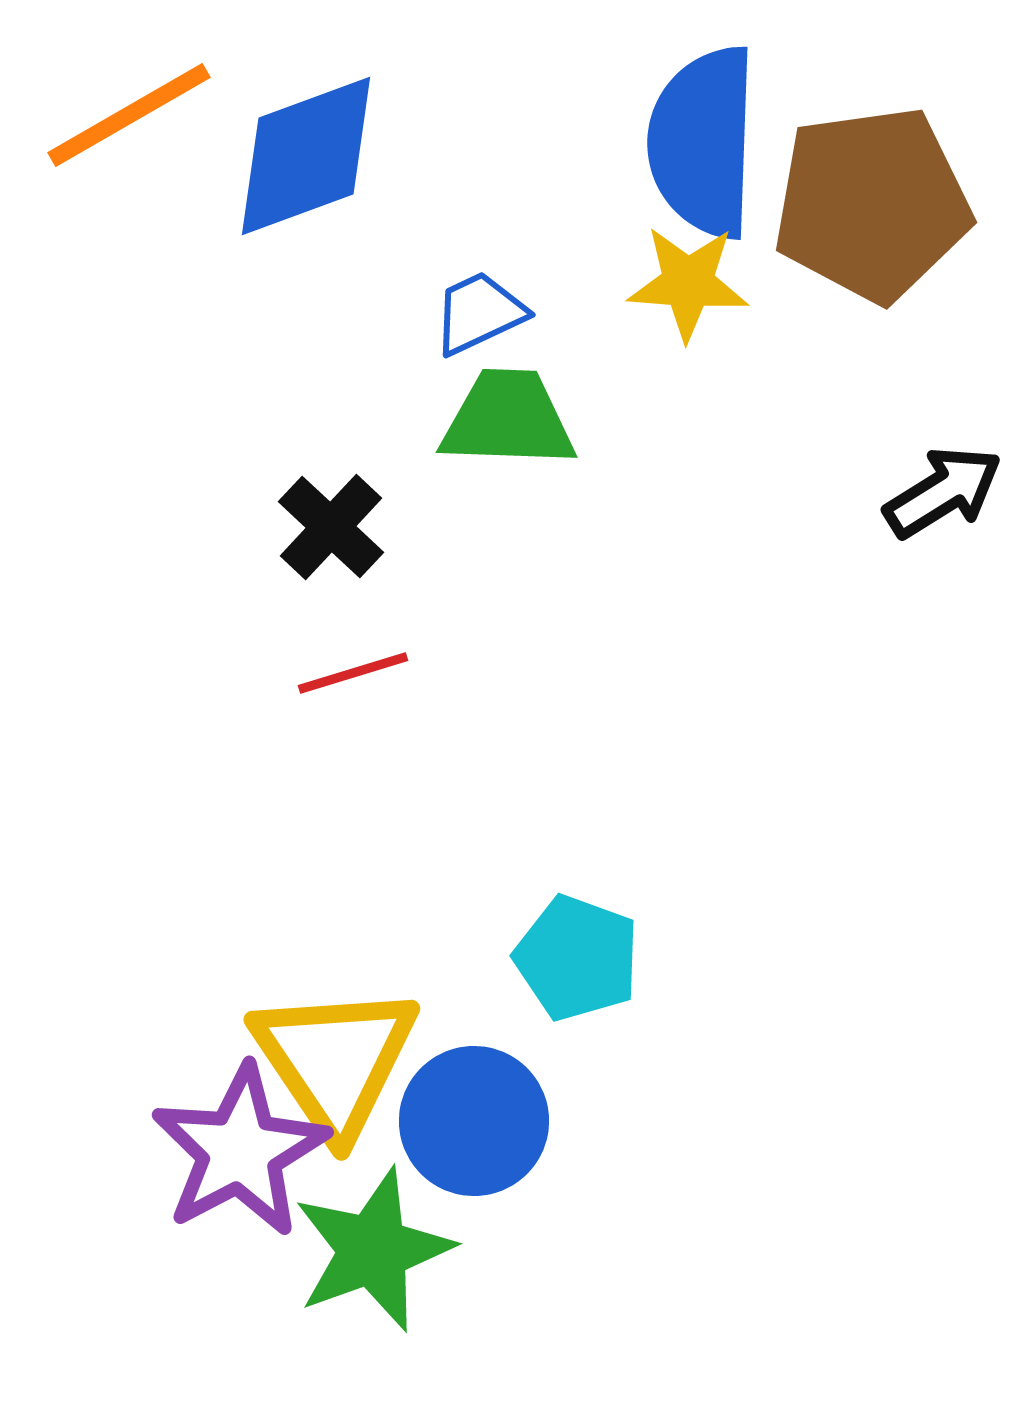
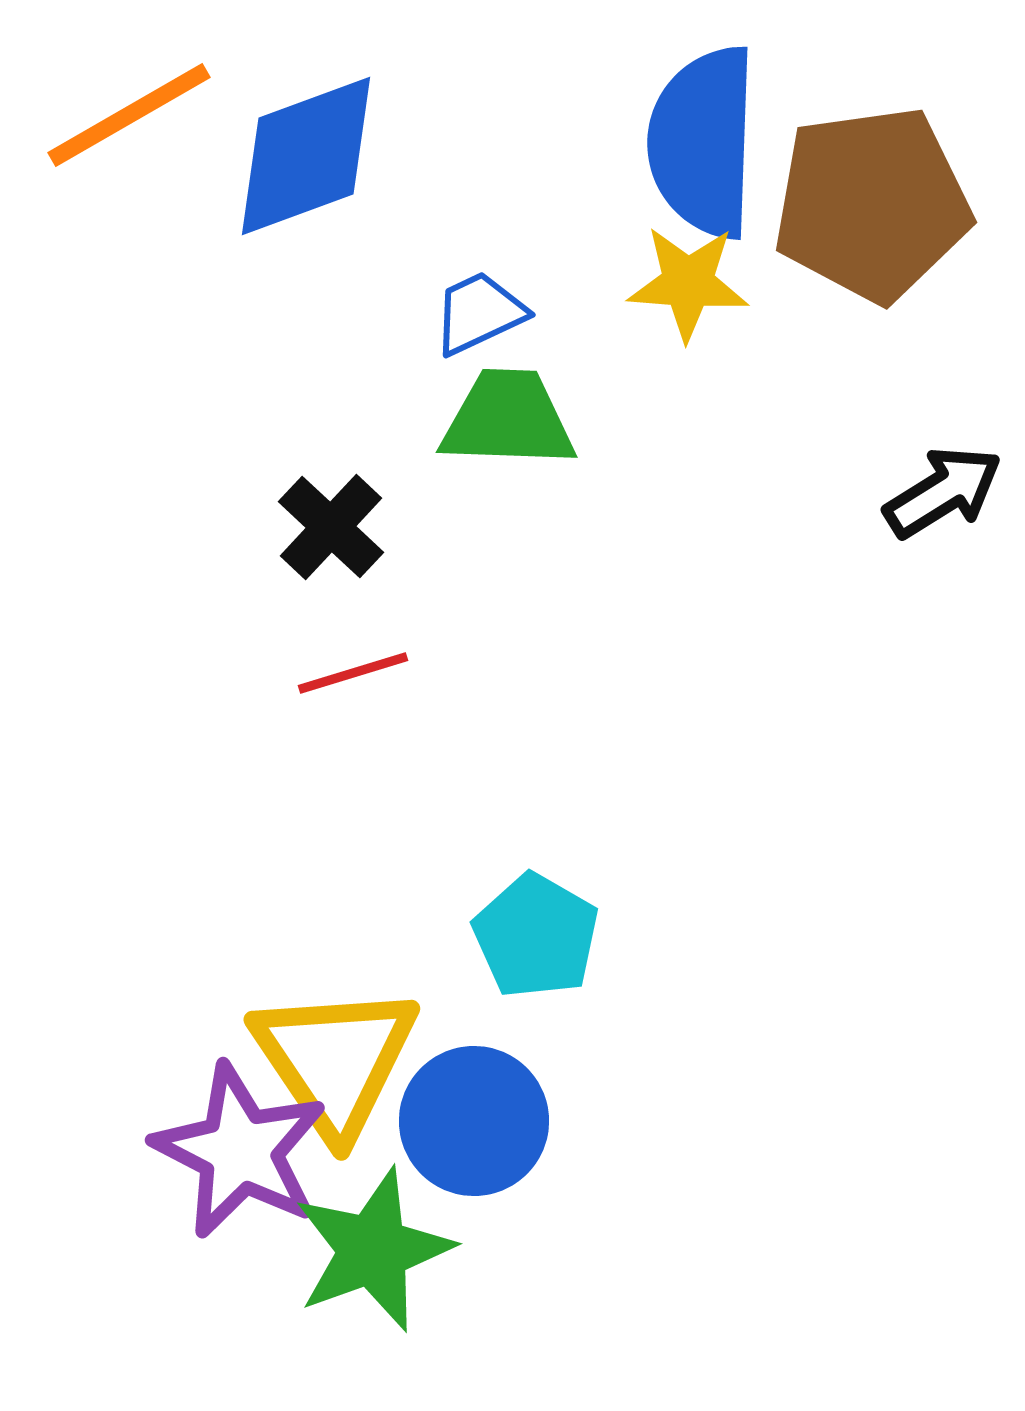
cyan pentagon: moved 41 px left, 22 px up; rotated 10 degrees clockwise
purple star: rotated 17 degrees counterclockwise
